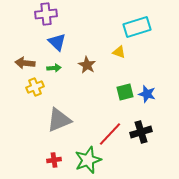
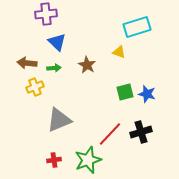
brown arrow: moved 2 px right
